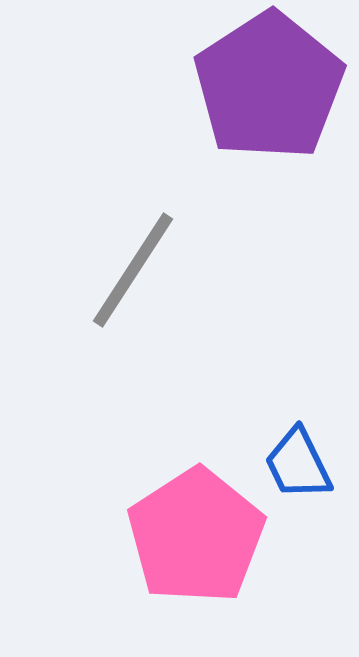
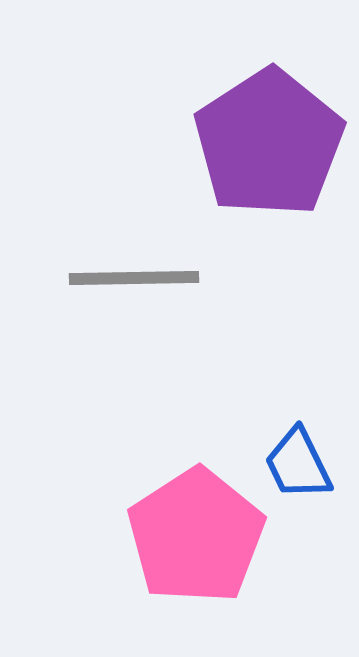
purple pentagon: moved 57 px down
gray line: moved 1 px right, 8 px down; rotated 56 degrees clockwise
